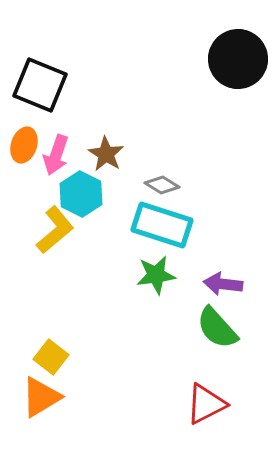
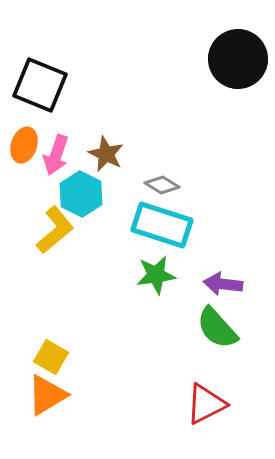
brown star: rotated 6 degrees counterclockwise
yellow square: rotated 8 degrees counterclockwise
orange triangle: moved 6 px right, 2 px up
